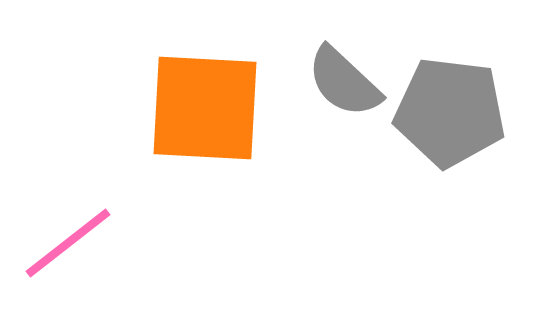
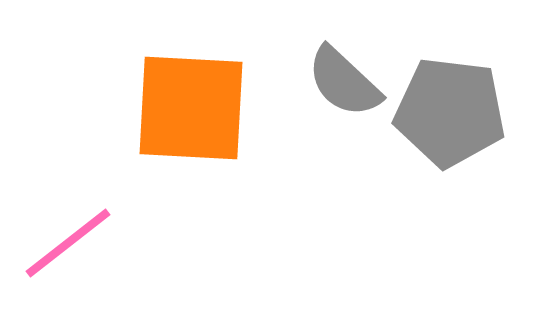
orange square: moved 14 px left
